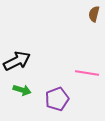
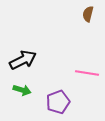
brown semicircle: moved 6 px left
black arrow: moved 6 px right, 1 px up
purple pentagon: moved 1 px right, 3 px down
